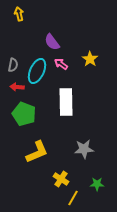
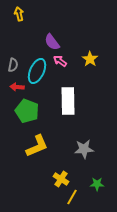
pink arrow: moved 1 px left, 3 px up
white rectangle: moved 2 px right, 1 px up
green pentagon: moved 3 px right, 3 px up
yellow L-shape: moved 6 px up
yellow line: moved 1 px left, 1 px up
